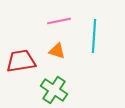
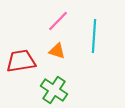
pink line: moved 1 px left; rotated 35 degrees counterclockwise
